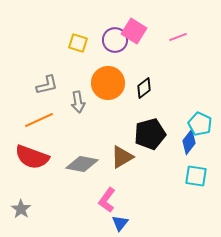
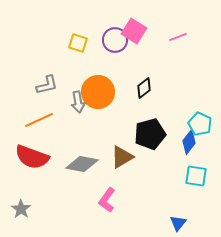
orange circle: moved 10 px left, 9 px down
blue triangle: moved 58 px right
